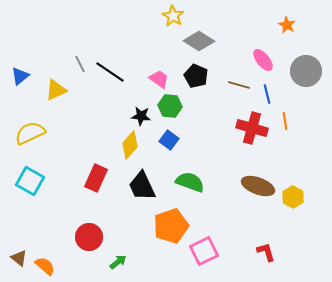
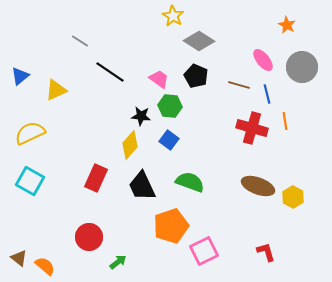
gray line: moved 23 px up; rotated 30 degrees counterclockwise
gray circle: moved 4 px left, 4 px up
